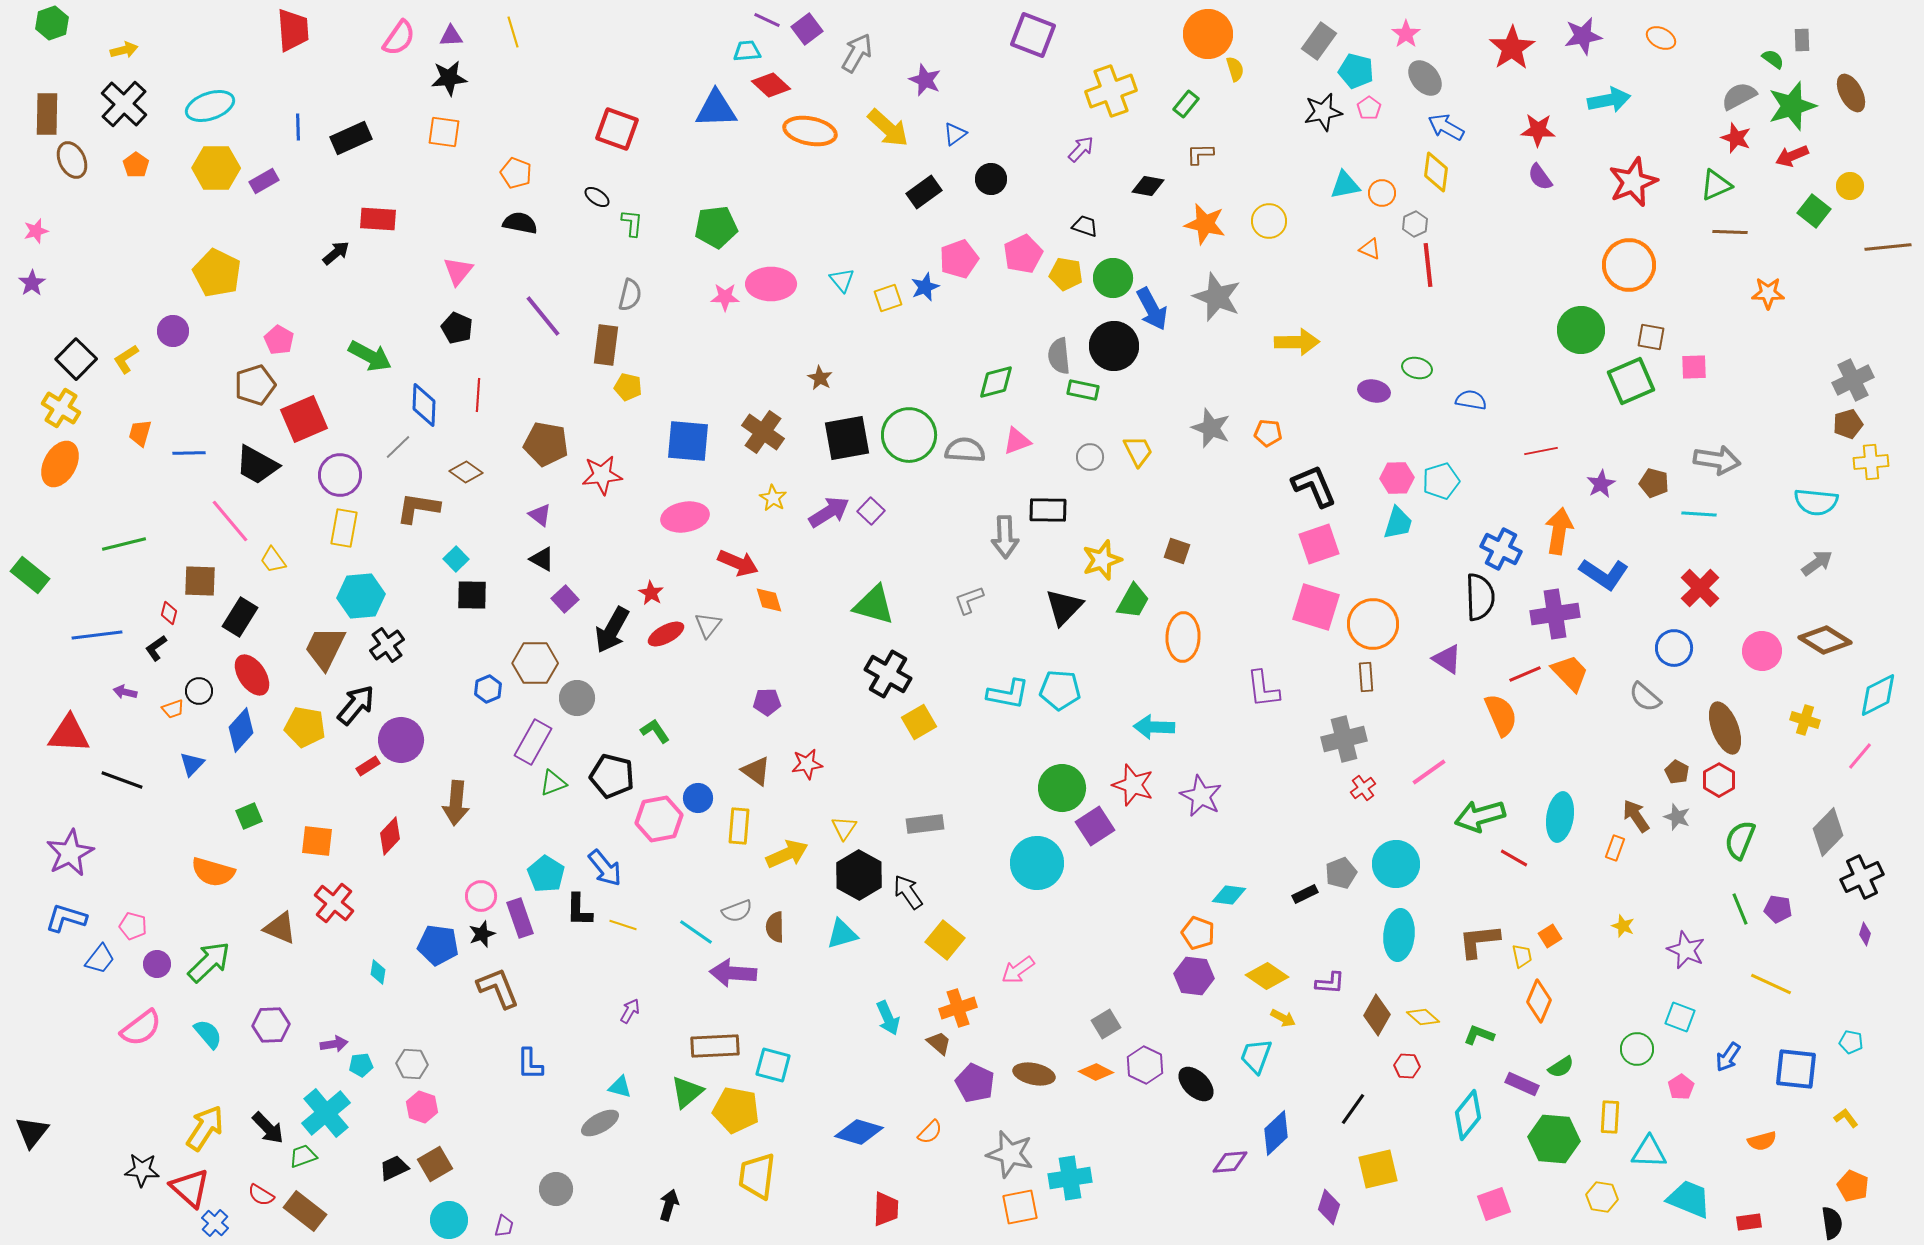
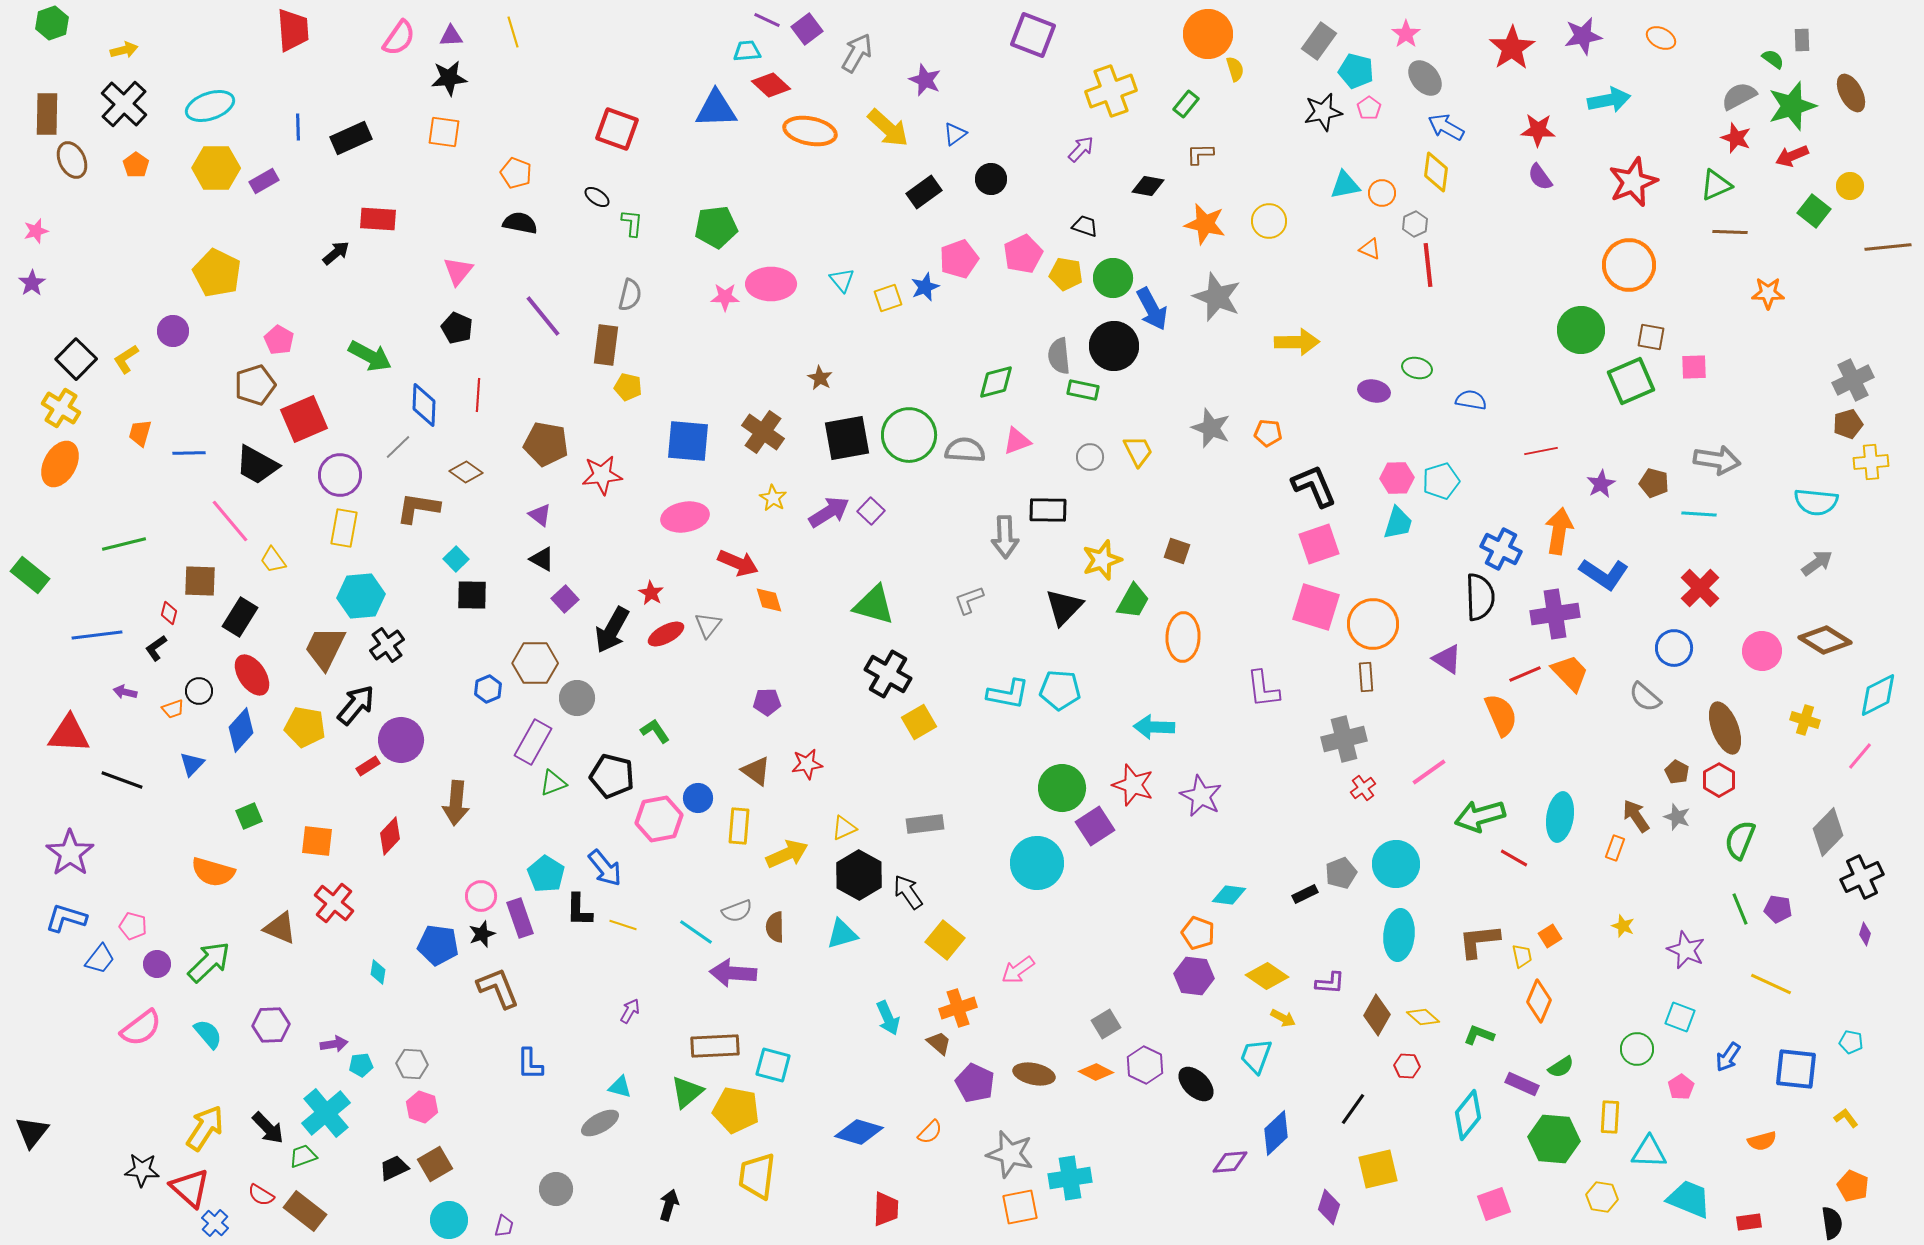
yellow triangle at (844, 828): rotated 32 degrees clockwise
purple star at (70, 853): rotated 9 degrees counterclockwise
